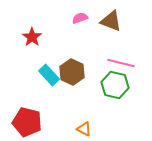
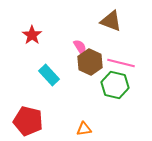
pink semicircle: moved 29 px down; rotated 77 degrees clockwise
red star: moved 2 px up
brown hexagon: moved 18 px right, 10 px up
red pentagon: moved 1 px right, 1 px up
orange triangle: rotated 35 degrees counterclockwise
